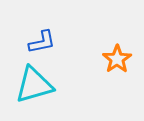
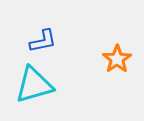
blue L-shape: moved 1 px right, 1 px up
